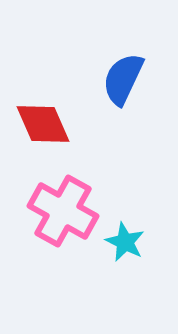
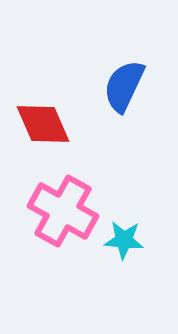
blue semicircle: moved 1 px right, 7 px down
cyan star: moved 1 px left, 2 px up; rotated 21 degrees counterclockwise
